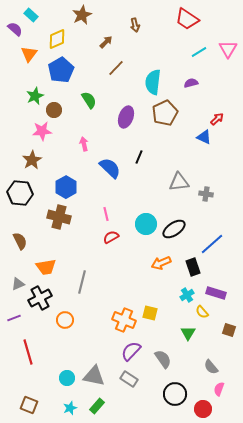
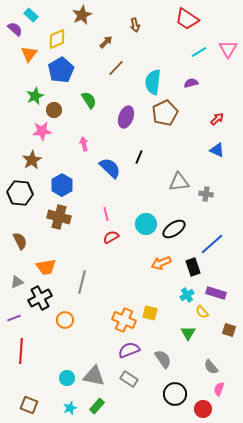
blue triangle at (204, 137): moved 13 px right, 13 px down
blue hexagon at (66, 187): moved 4 px left, 2 px up
gray triangle at (18, 284): moved 1 px left, 2 px up
purple semicircle at (131, 351): moved 2 px left, 1 px up; rotated 25 degrees clockwise
red line at (28, 352): moved 7 px left, 1 px up; rotated 20 degrees clockwise
